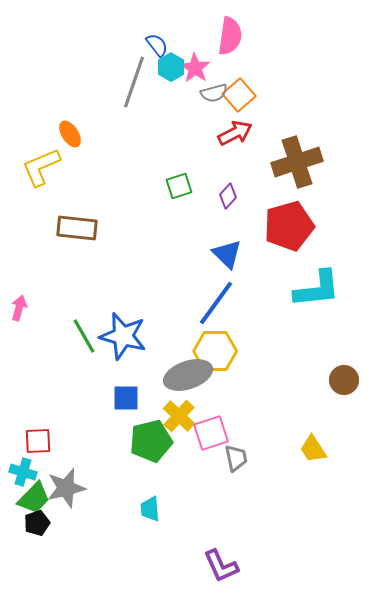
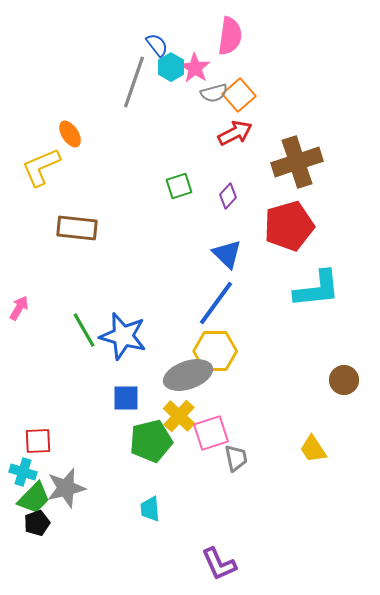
pink arrow: rotated 15 degrees clockwise
green line: moved 6 px up
purple L-shape: moved 2 px left, 2 px up
